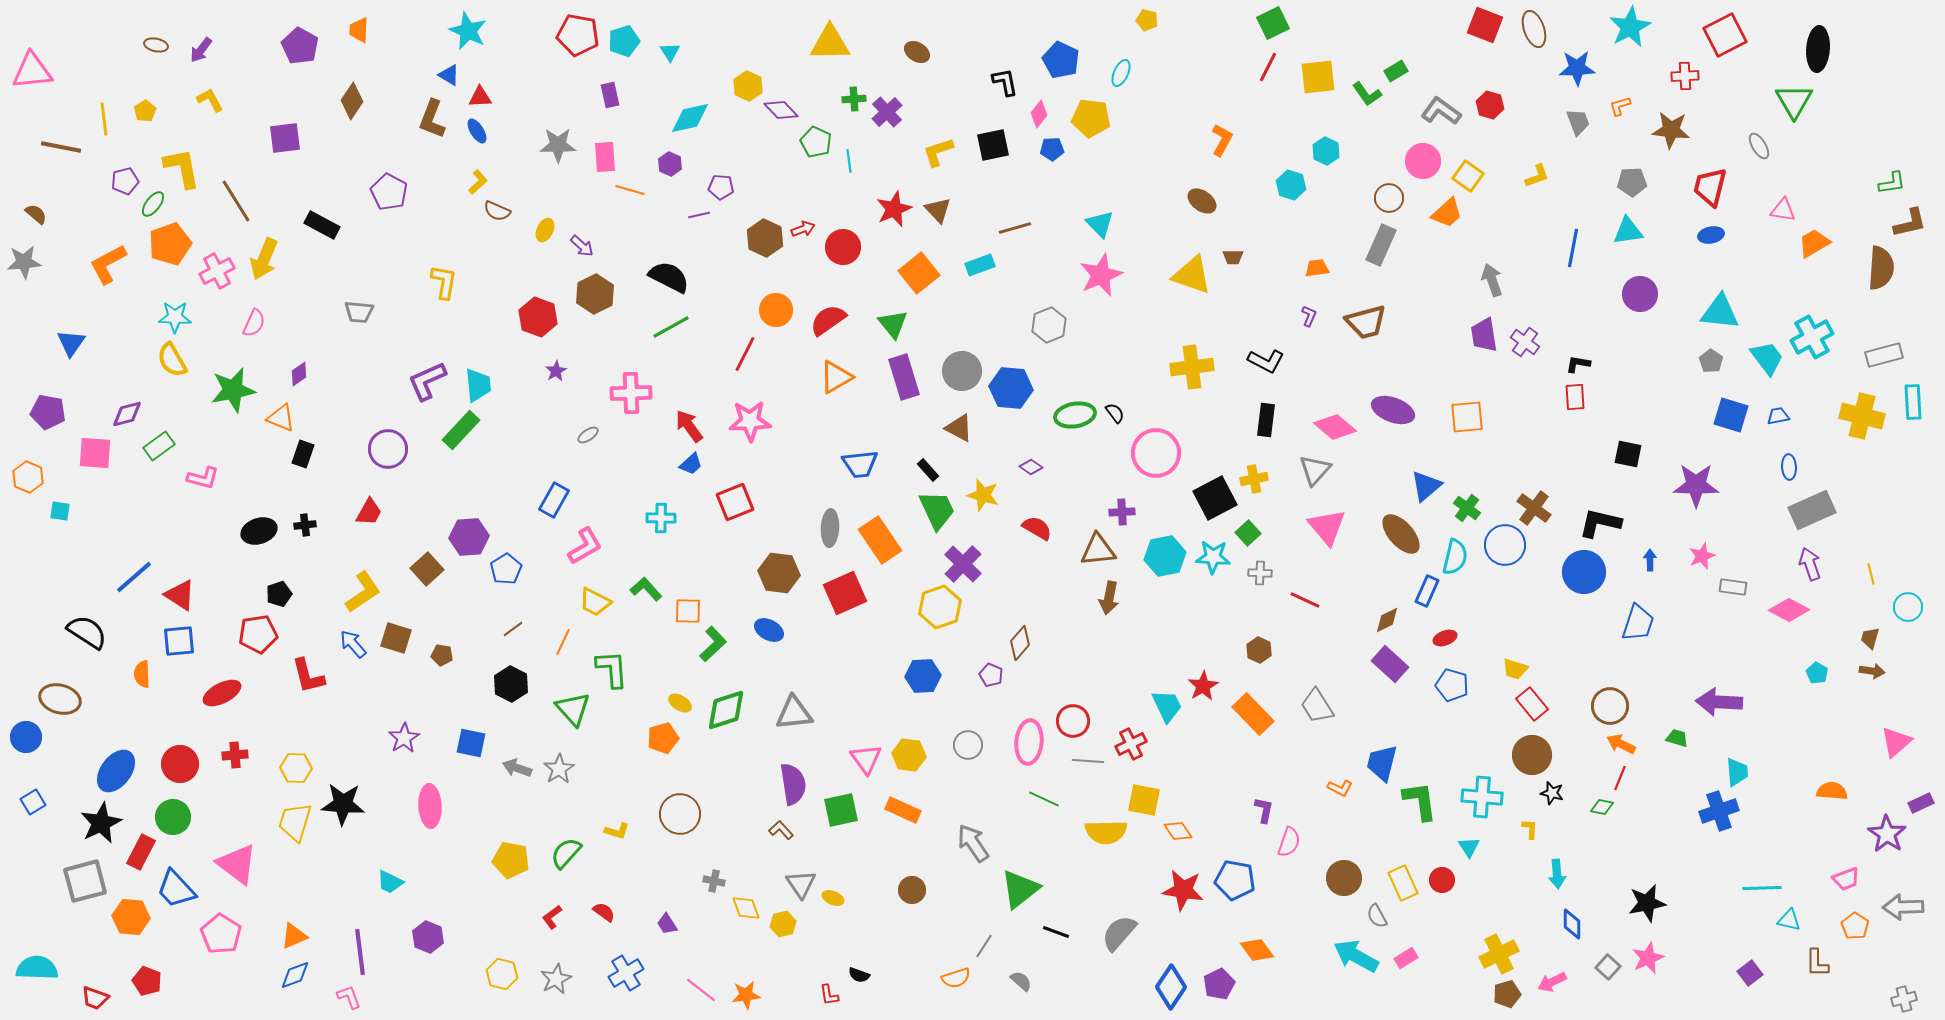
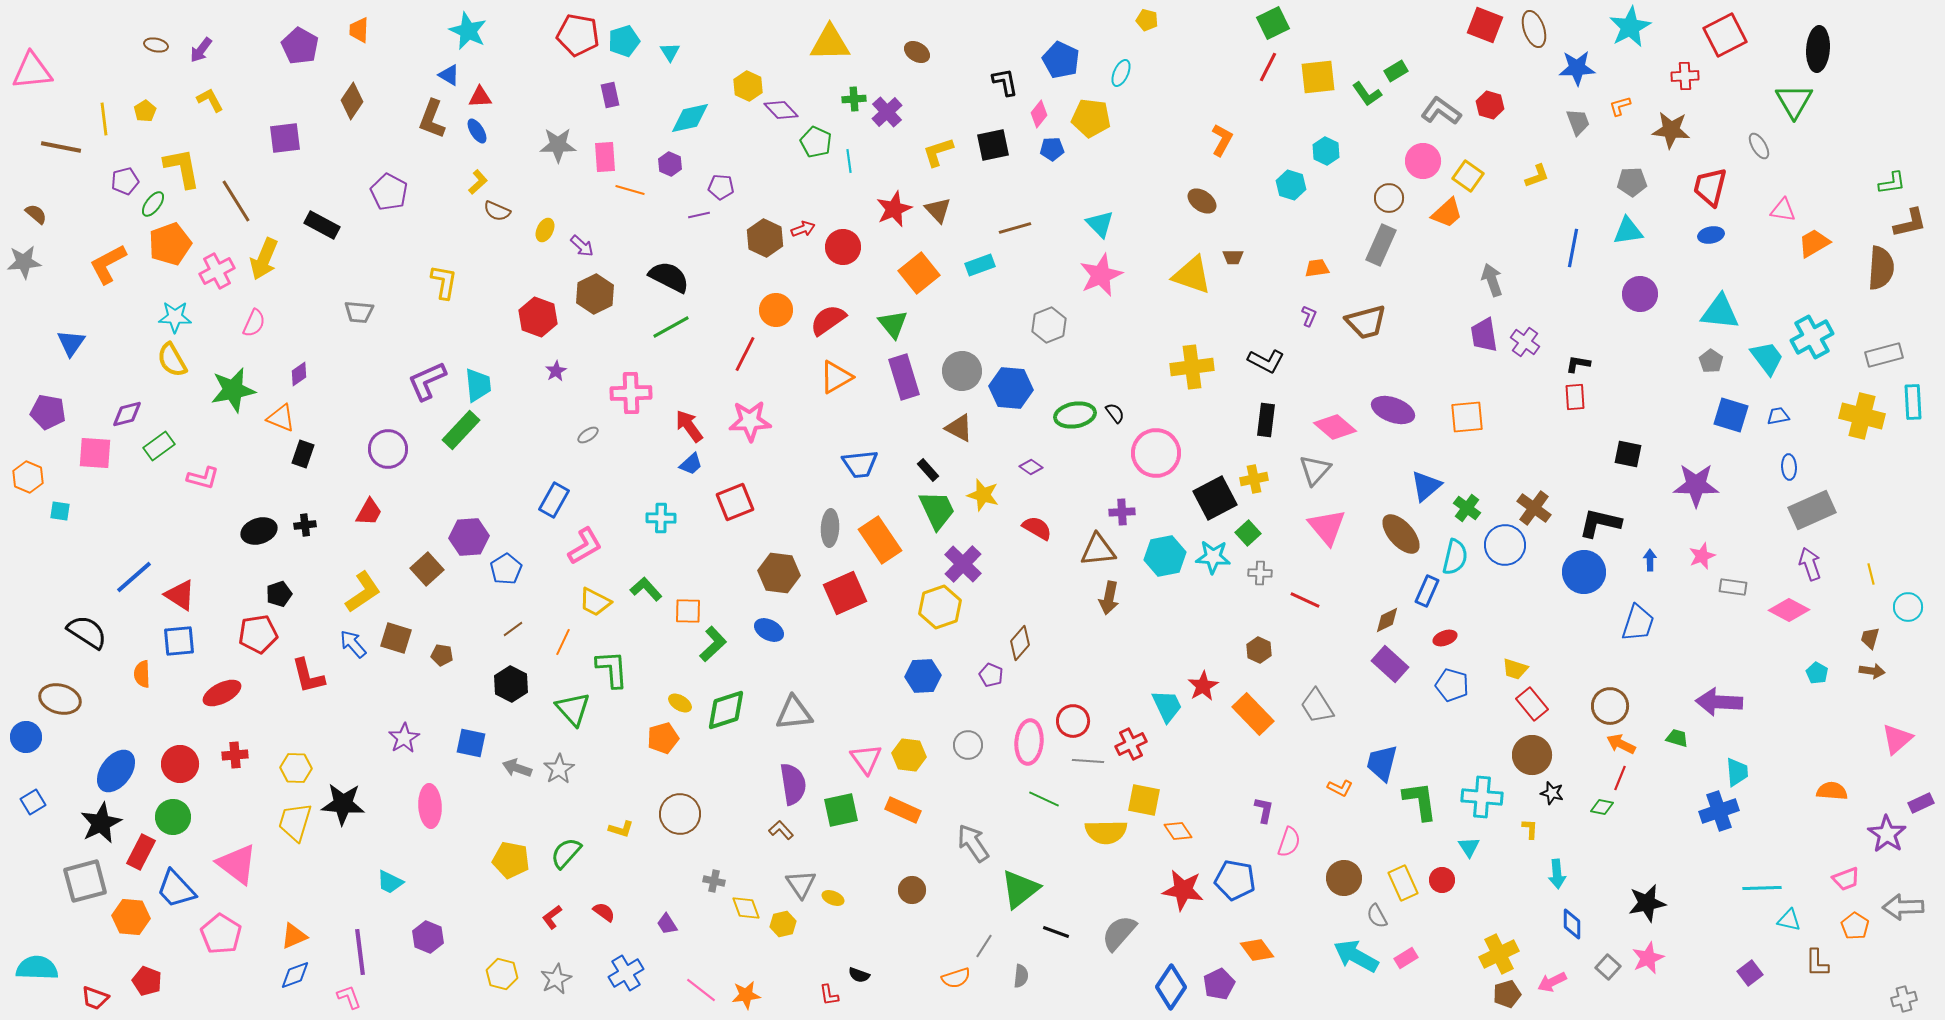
pink triangle at (1896, 742): moved 1 px right, 3 px up
yellow L-shape at (617, 831): moved 4 px right, 2 px up
gray semicircle at (1021, 981): moved 5 px up; rotated 55 degrees clockwise
